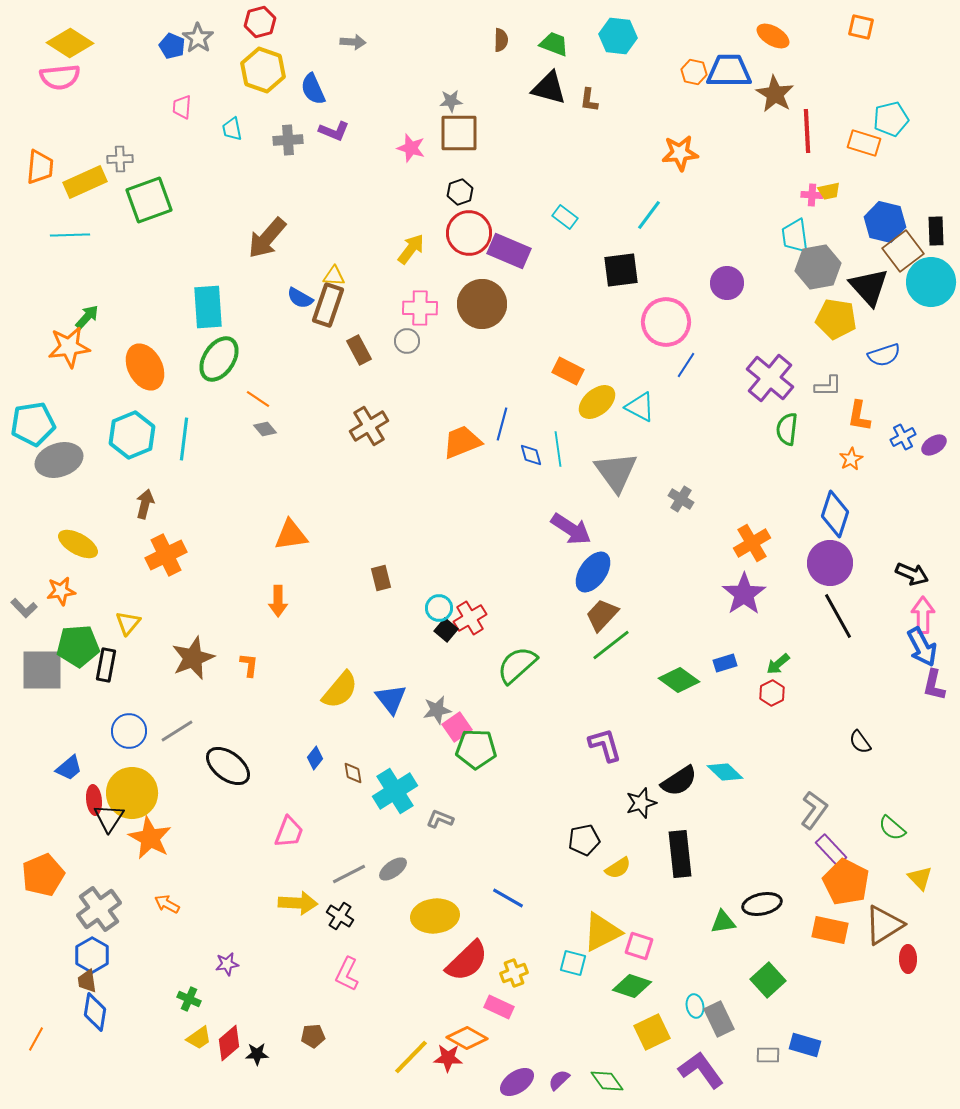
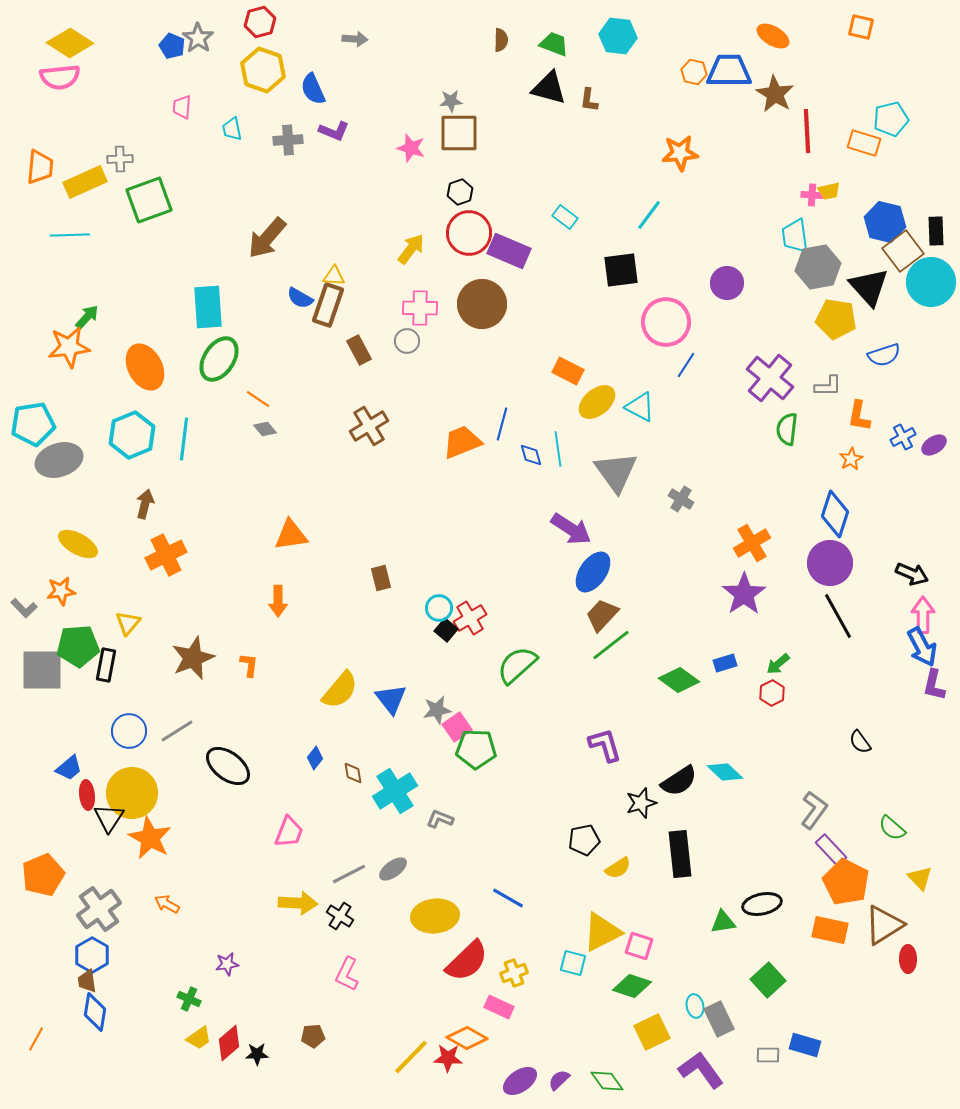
gray arrow at (353, 42): moved 2 px right, 3 px up
red ellipse at (94, 800): moved 7 px left, 5 px up
purple ellipse at (517, 1082): moved 3 px right, 1 px up
